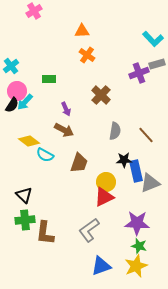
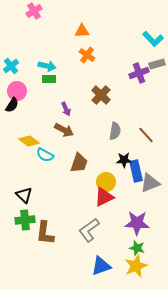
cyan arrow: moved 22 px right, 36 px up; rotated 120 degrees counterclockwise
green star: moved 2 px left, 2 px down
